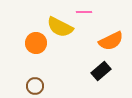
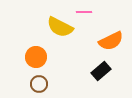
orange circle: moved 14 px down
brown circle: moved 4 px right, 2 px up
